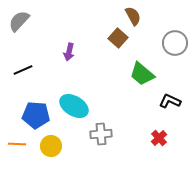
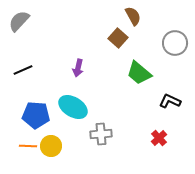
purple arrow: moved 9 px right, 16 px down
green trapezoid: moved 3 px left, 1 px up
cyan ellipse: moved 1 px left, 1 px down
orange line: moved 11 px right, 2 px down
